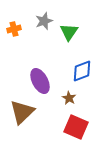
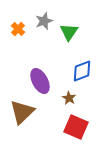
orange cross: moved 4 px right; rotated 32 degrees counterclockwise
